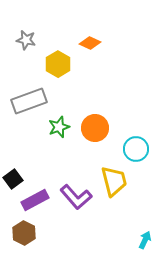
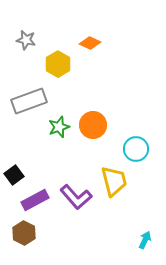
orange circle: moved 2 px left, 3 px up
black square: moved 1 px right, 4 px up
